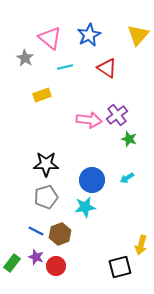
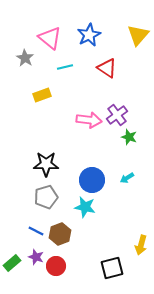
green star: moved 2 px up
cyan star: rotated 20 degrees clockwise
green rectangle: rotated 12 degrees clockwise
black square: moved 8 px left, 1 px down
